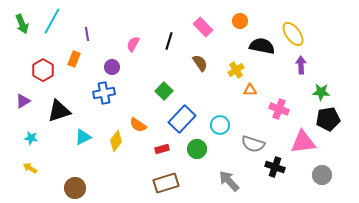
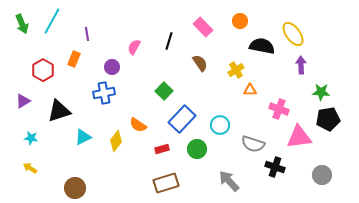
pink semicircle: moved 1 px right, 3 px down
pink triangle: moved 4 px left, 5 px up
